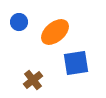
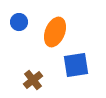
orange ellipse: rotated 28 degrees counterclockwise
blue square: moved 2 px down
